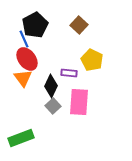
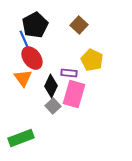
red ellipse: moved 5 px right, 1 px up
pink rectangle: moved 5 px left, 8 px up; rotated 12 degrees clockwise
